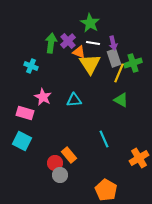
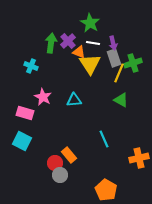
orange cross: rotated 18 degrees clockwise
